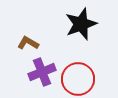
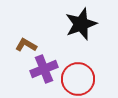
brown L-shape: moved 2 px left, 2 px down
purple cross: moved 2 px right, 3 px up
